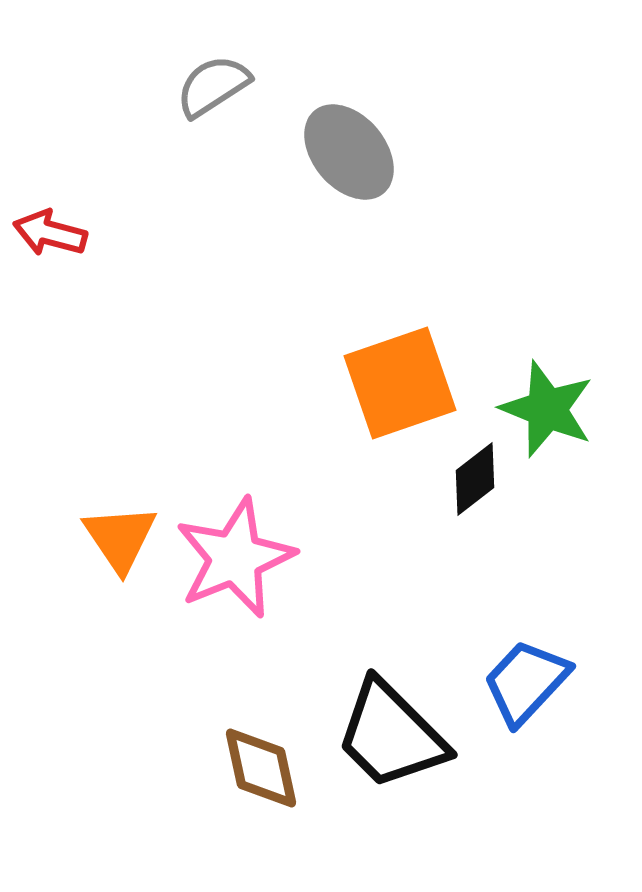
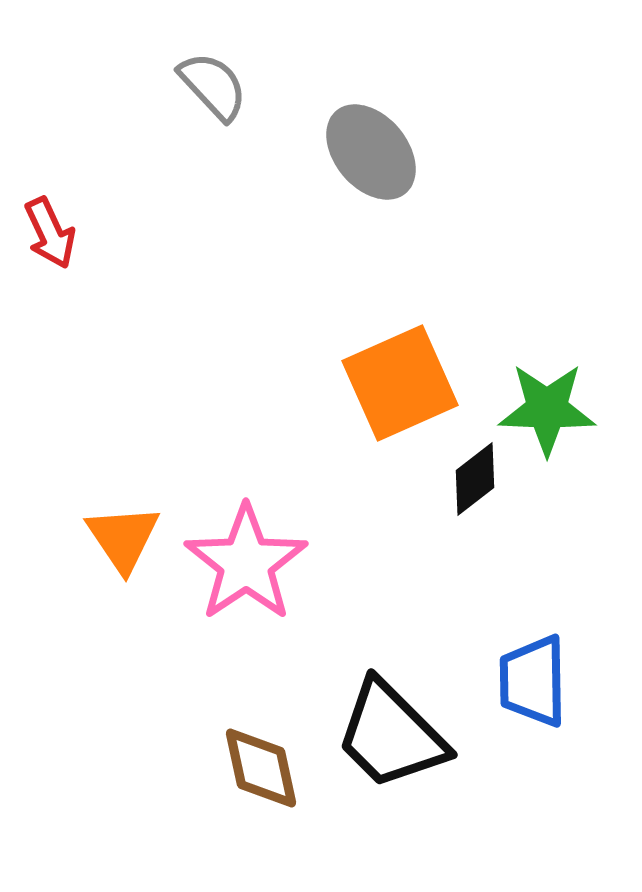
gray semicircle: rotated 80 degrees clockwise
gray ellipse: moved 22 px right
red arrow: rotated 130 degrees counterclockwise
orange square: rotated 5 degrees counterclockwise
green star: rotated 20 degrees counterclockwise
orange triangle: moved 3 px right
pink star: moved 11 px right, 5 px down; rotated 12 degrees counterclockwise
blue trapezoid: moved 7 px right, 1 px up; rotated 44 degrees counterclockwise
